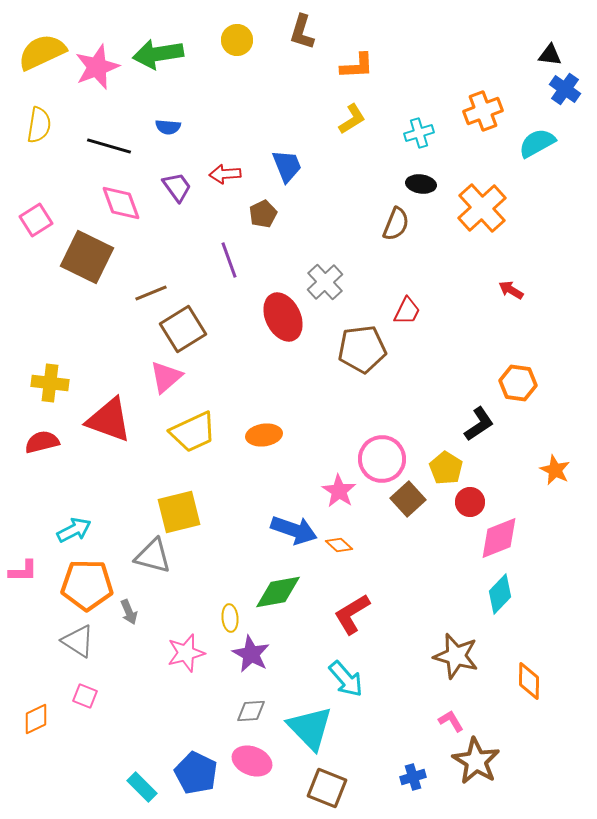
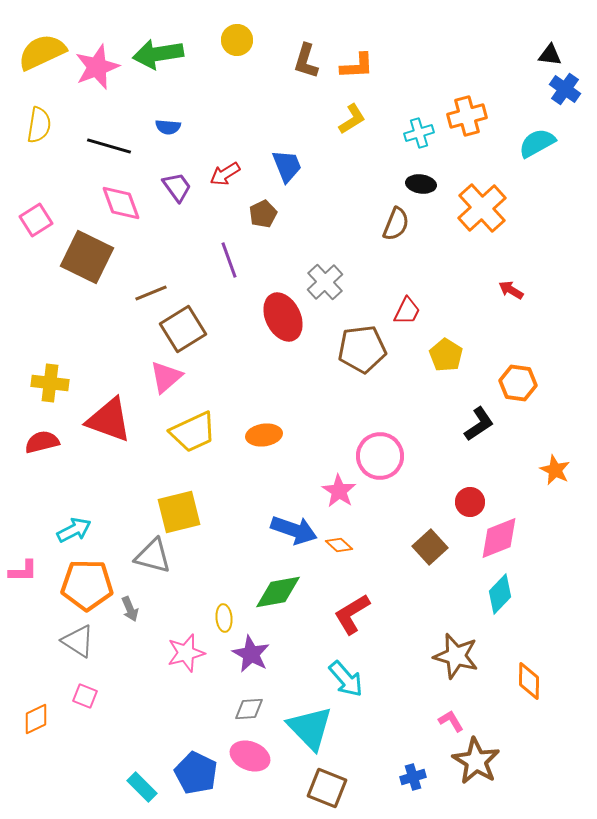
brown L-shape at (302, 32): moved 4 px right, 29 px down
orange cross at (483, 111): moved 16 px left, 5 px down; rotated 6 degrees clockwise
red arrow at (225, 174): rotated 28 degrees counterclockwise
pink circle at (382, 459): moved 2 px left, 3 px up
yellow pentagon at (446, 468): moved 113 px up
brown square at (408, 499): moved 22 px right, 48 px down
gray arrow at (129, 612): moved 1 px right, 3 px up
yellow ellipse at (230, 618): moved 6 px left
gray diamond at (251, 711): moved 2 px left, 2 px up
pink ellipse at (252, 761): moved 2 px left, 5 px up
